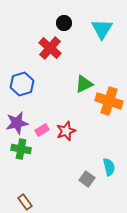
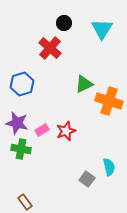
purple star: rotated 25 degrees clockwise
